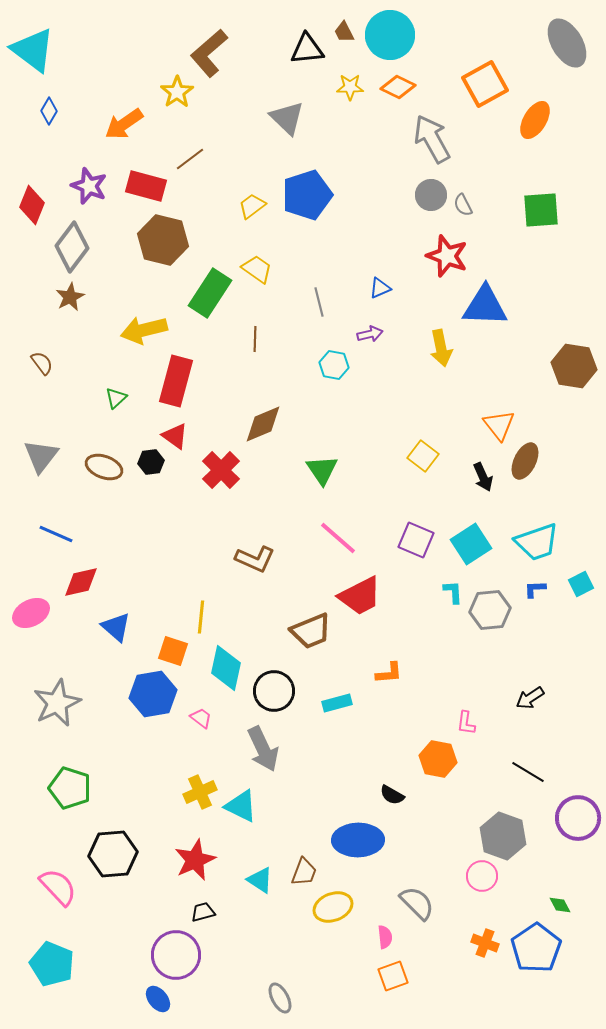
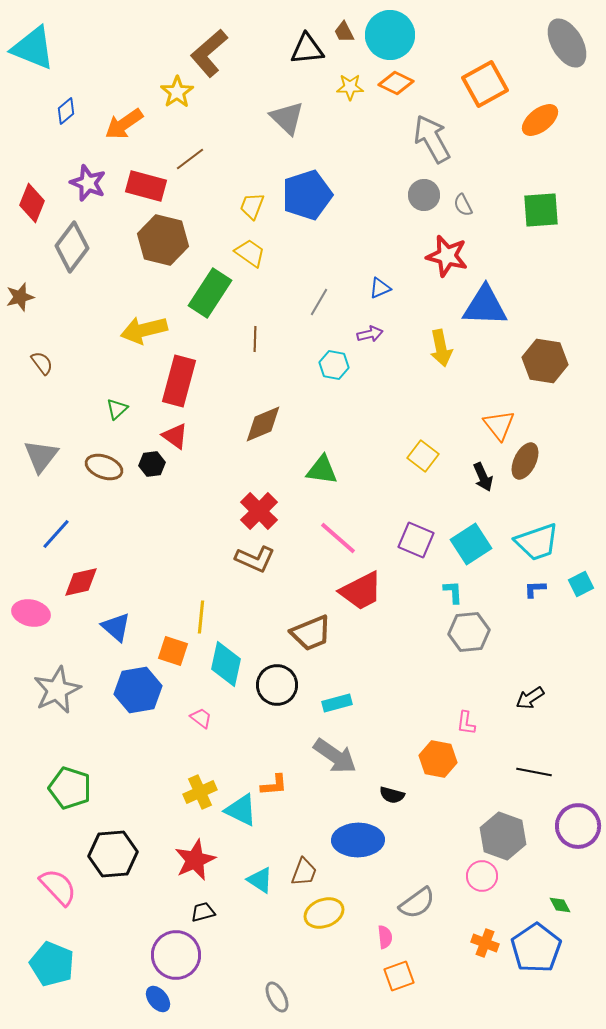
cyan triangle at (33, 50): moved 2 px up; rotated 15 degrees counterclockwise
orange diamond at (398, 87): moved 2 px left, 4 px up
blue diamond at (49, 111): moved 17 px right; rotated 20 degrees clockwise
orange ellipse at (535, 120): moved 5 px right; rotated 21 degrees clockwise
purple star at (89, 186): moved 1 px left, 3 px up
gray circle at (431, 195): moved 7 px left
red diamond at (32, 205): moved 2 px up
yellow trapezoid at (252, 206): rotated 32 degrees counterclockwise
red star at (447, 256): rotated 6 degrees counterclockwise
yellow trapezoid at (257, 269): moved 7 px left, 16 px up
brown star at (70, 297): moved 50 px left; rotated 12 degrees clockwise
gray line at (319, 302): rotated 44 degrees clockwise
brown hexagon at (574, 366): moved 29 px left, 5 px up
red rectangle at (176, 381): moved 3 px right
green triangle at (116, 398): moved 1 px right, 11 px down
black hexagon at (151, 462): moved 1 px right, 2 px down
red cross at (221, 470): moved 38 px right, 41 px down
green triangle at (322, 470): rotated 48 degrees counterclockwise
blue line at (56, 534): rotated 72 degrees counterclockwise
red trapezoid at (360, 596): moved 1 px right, 5 px up
gray hexagon at (490, 610): moved 21 px left, 22 px down
pink ellipse at (31, 613): rotated 39 degrees clockwise
brown trapezoid at (311, 631): moved 2 px down
cyan diamond at (226, 668): moved 4 px up
orange L-shape at (389, 673): moved 115 px left, 112 px down
black circle at (274, 691): moved 3 px right, 6 px up
blue hexagon at (153, 694): moved 15 px left, 4 px up
gray star at (57, 703): moved 13 px up
gray arrow at (263, 749): moved 72 px right, 7 px down; rotated 30 degrees counterclockwise
black line at (528, 772): moved 6 px right; rotated 20 degrees counterclockwise
black semicircle at (392, 795): rotated 15 degrees counterclockwise
cyan triangle at (241, 806): moved 4 px down
purple circle at (578, 818): moved 8 px down
gray semicircle at (417, 903): rotated 99 degrees clockwise
yellow ellipse at (333, 907): moved 9 px left, 6 px down
orange square at (393, 976): moved 6 px right
gray ellipse at (280, 998): moved 3 px left, 1 px up
